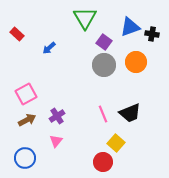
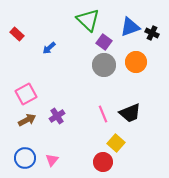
green triangle: moved 3 px right, 2 px down; rotated 15 degrees counterclockwise
black cross: moved 1 px up; rotated 16 degrees clockwise
pink triangle: moved 4 px left, 19 px down
